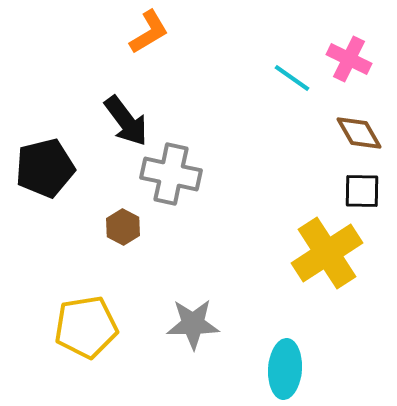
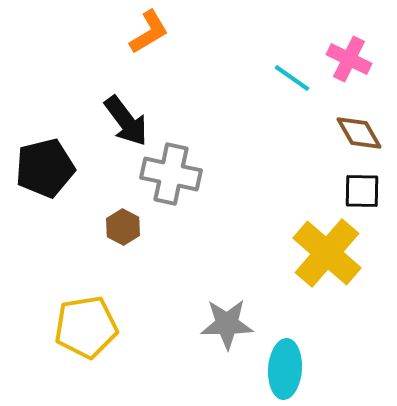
yellow cross: rotated 16 degrees counterclockwise
gray star: moved 34 px right
